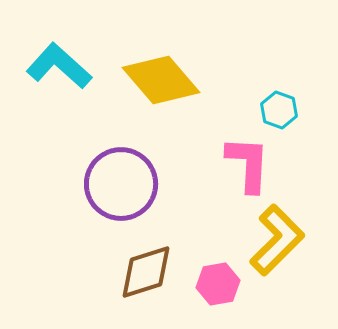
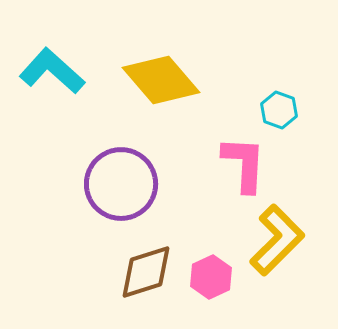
cyan L-shape: moved 7 px left, 5 px down
pink L-shape: moved 4 px left
pink hexagon: moved 7 px left, 7 px up; rotated 15 degrees counterclockwise
